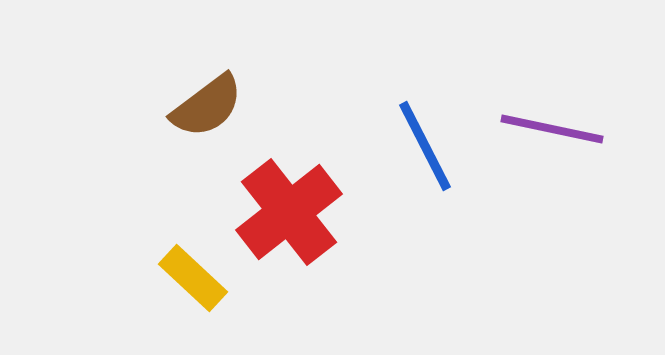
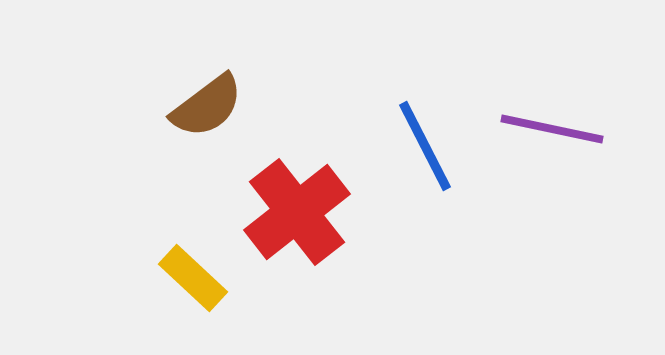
red cross: moved 8 px right
